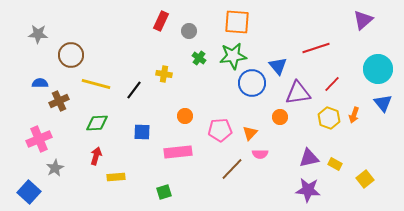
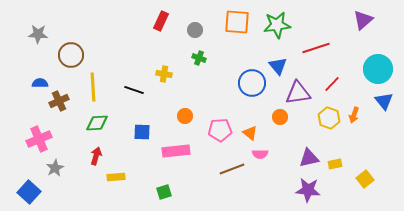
gray circle at (189, 31): moved 6 px right, 1 px up
green star at (233, 56): moved 44 px right, 31 px up
green cross at (199, 58): rotated 16 degrees counterclockwise
yellow line at (96, 84): moved 3 px left, 3 px down; rotated 72 degrees clockwise
black line at (134, 90): rotated 72 degrees clockwise
blue triangle at (383, 103): moved 1 px right, 2 px up
orange triangle at (250, 133): rotated 35 degrees counterclockwise
pink rectangle at (178, 152): moved 2 px left, 1 px up
yellow rectangle at (335, 164): rotated 40 degrees counterclockwise
brown line at (232, 169): rotated 25 degrees clockwise
